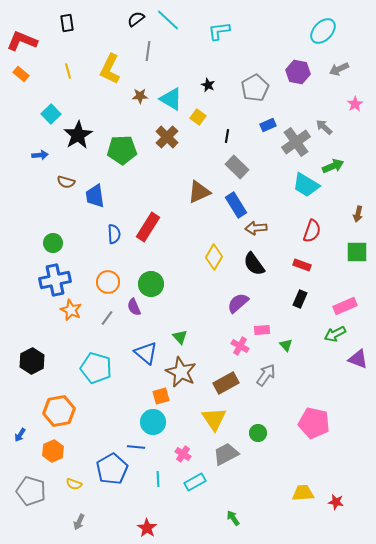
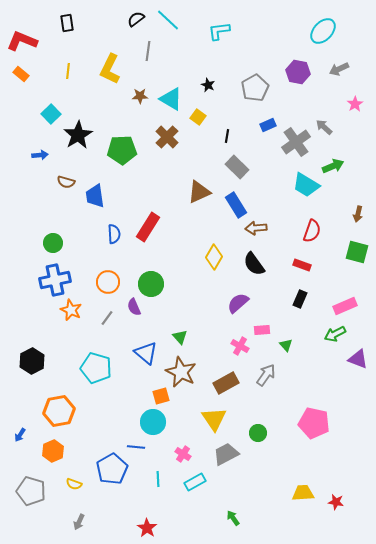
yellow line at (68, 71): rotated 21 degrees clockwise
green square at (357, 252): rotated 15 degrees clockwise
